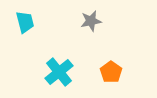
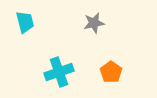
gray star: moved 3 px right, 2 px down
cyan cross: rotated 20 degrees clockwise
